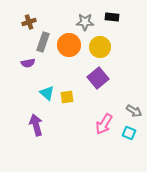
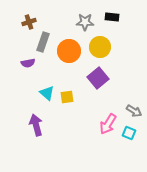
orange circle: moved 6 px down
pink arrow: moved 4 px right
